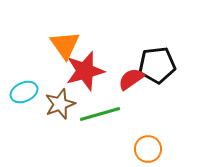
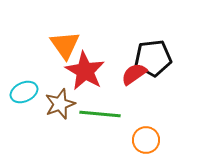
black pentagon: moved 4 px left, 7 px up
red star: rotated 27 degrees counterclockwise
red semicircle: moved 3 px right, 5 px up
green line: rotated 21 degrees clockwise
orange circle: moved 2 px left, 9 px up
